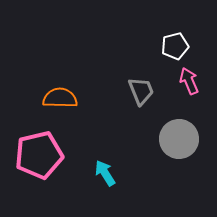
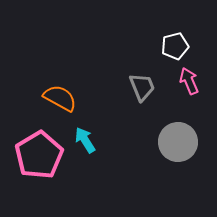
gray trapezoid: moved 1 px right, 4 px up
orange semicircle: rotated 28 degrees clockwise
gray circle: moved 1 px left, 3 px down
pink pentagon: rotated 18 degrees counterclockwise
cyan arrow: moved 20 px left, 33 px up
